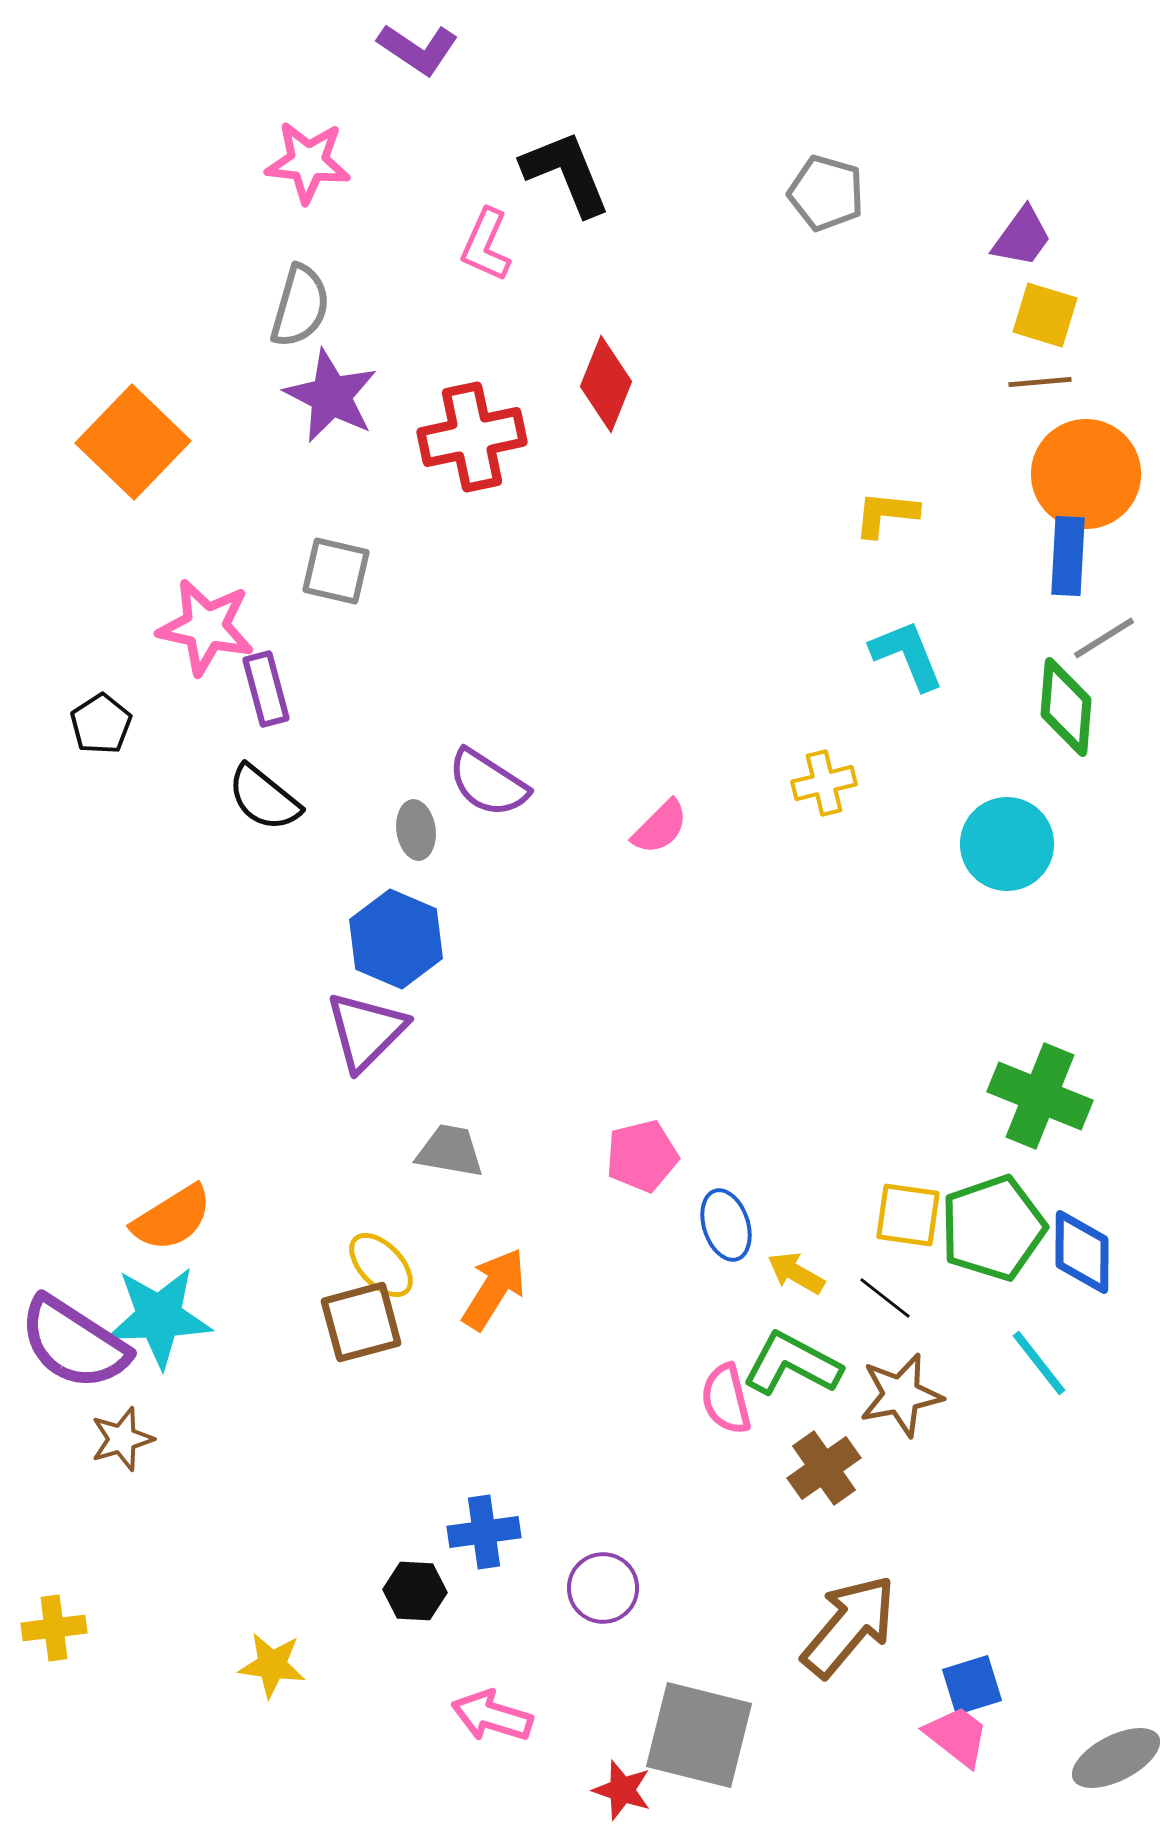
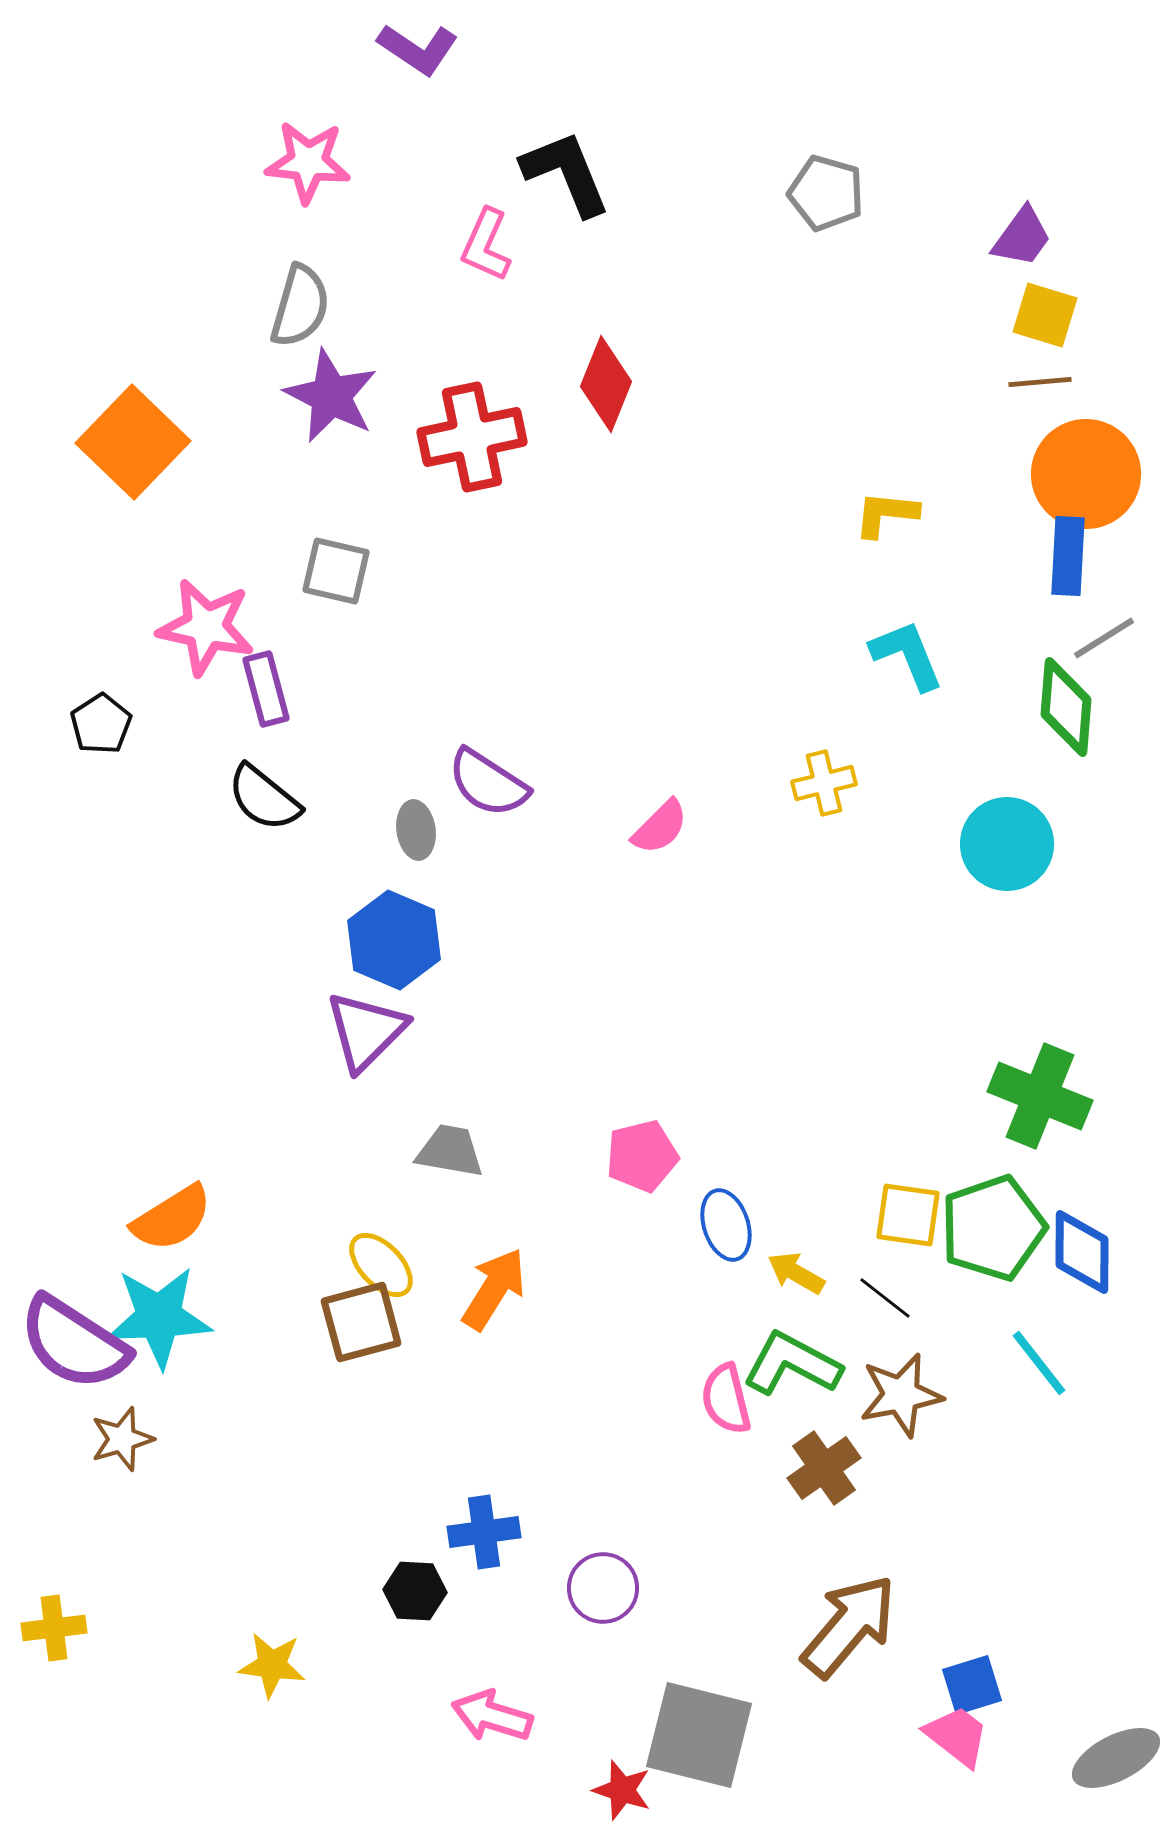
blue hexagon at (396, 939): moved 2 px left, 1 px down
